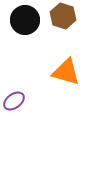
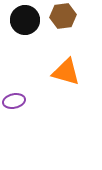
brown hexagon: rotated 25 degrees counterclockwise
purple ellipse: rotated 25 degrees clockwise
